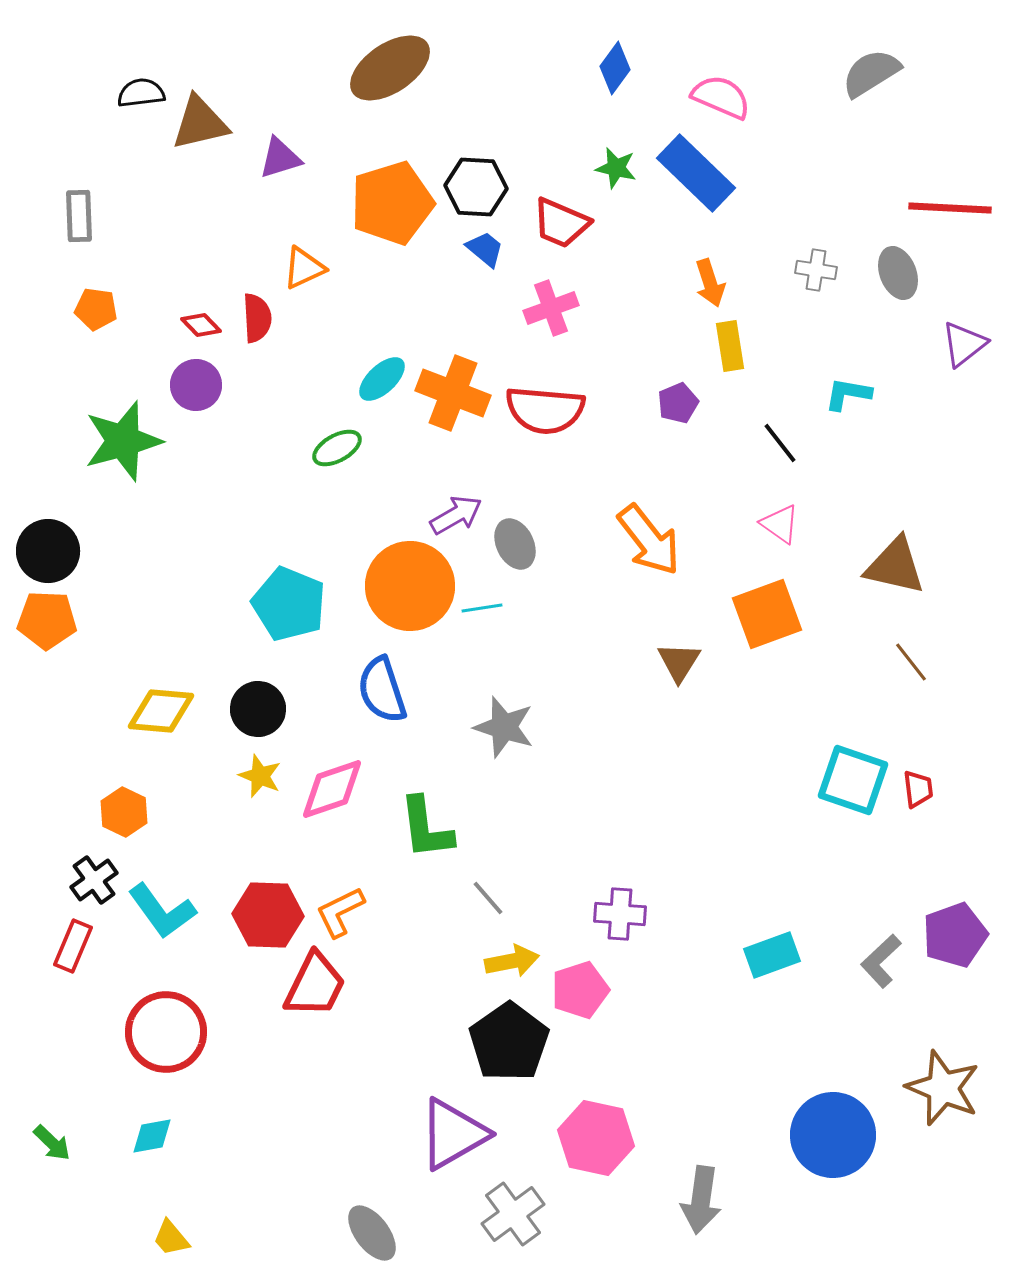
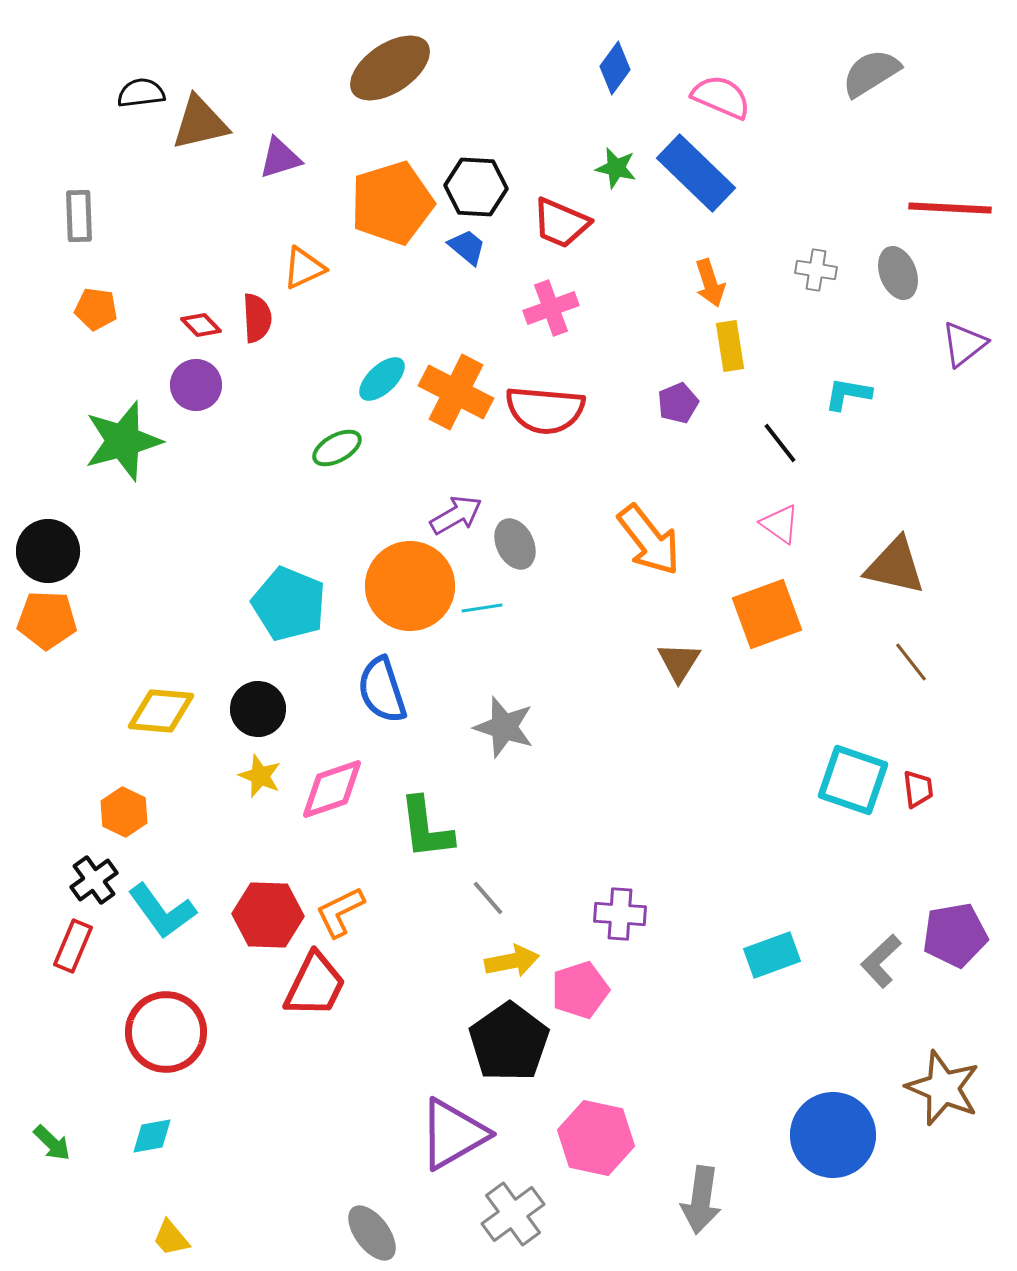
blue trapezoid at (485, 249): moved 18 px left, 2 px up
orange cross at (453, 393): moved 3 px right, 1 px up; rotated 6 degrees clockwise
purple pentagon at (955, 935): rotated 10 degrees clockwise
